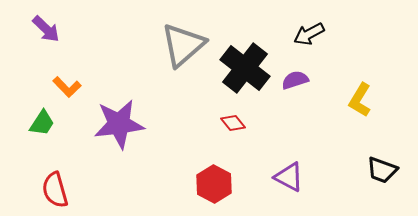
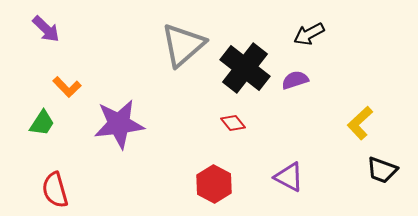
yellow L-shape: moved 23 px down; rotated 16 degrees clockwise
